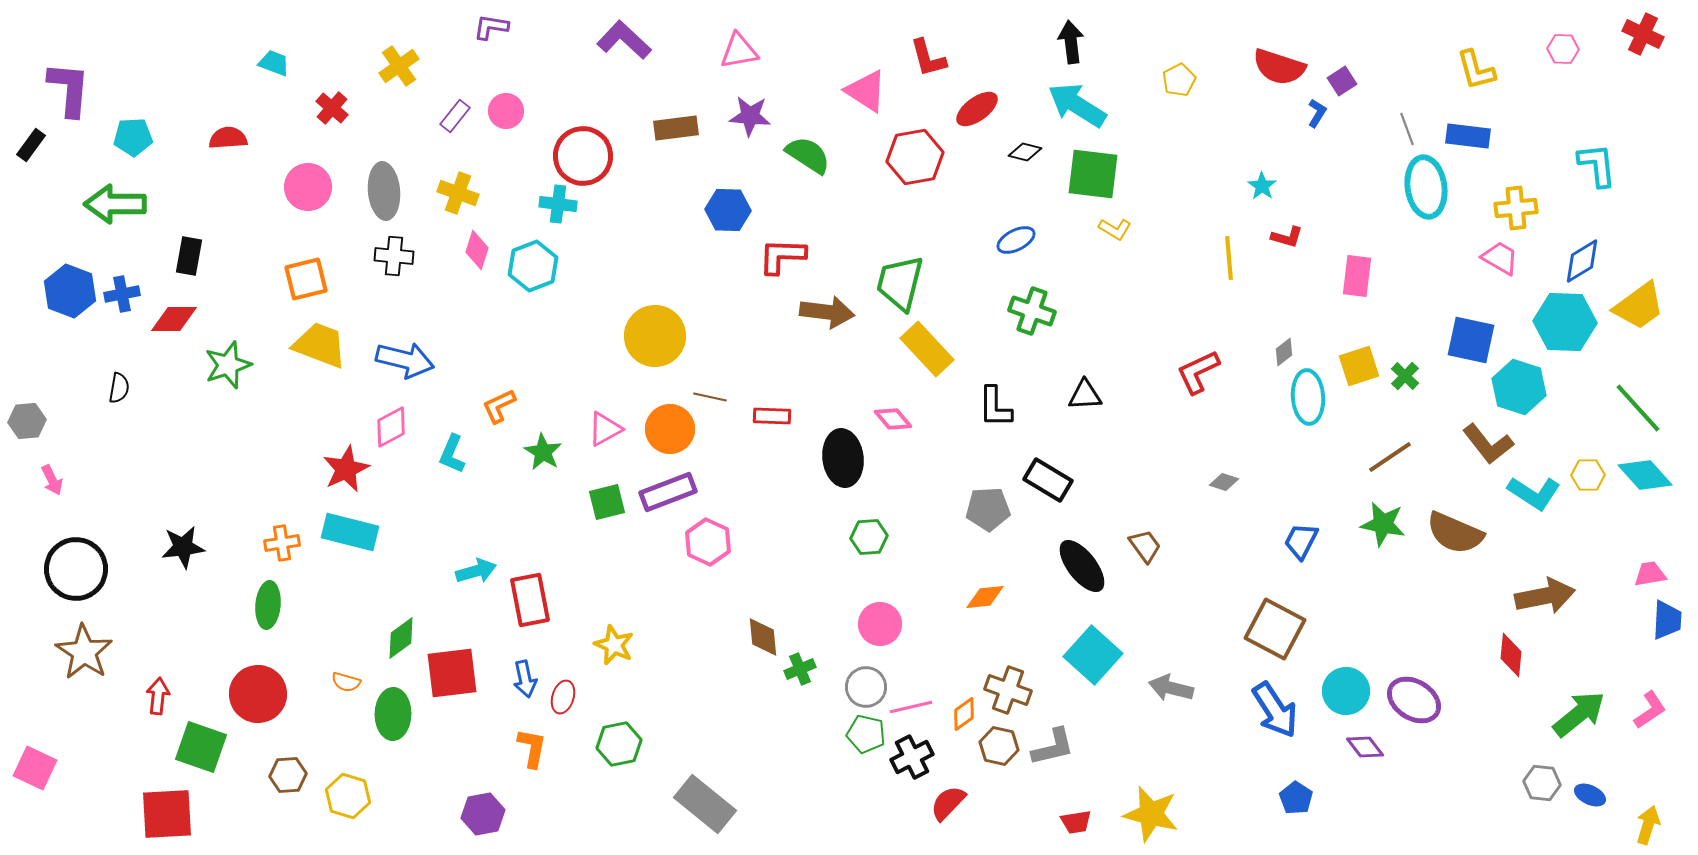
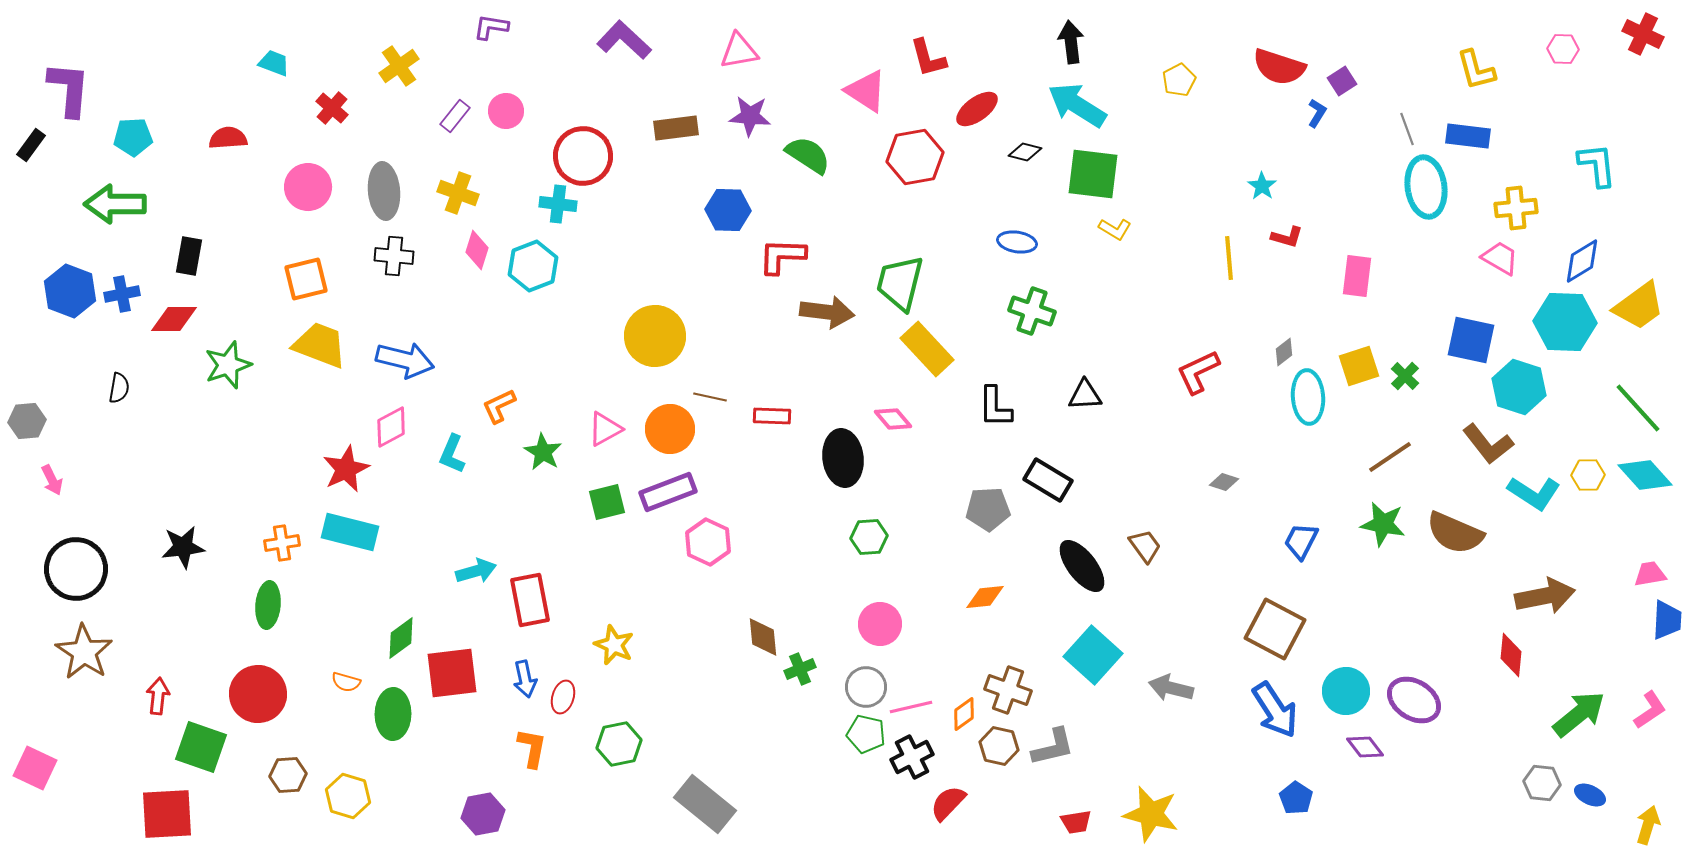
blue ellipse at (1016, 240): moved 1 px right, 2 px down; rotated 36 degrees clockwise
